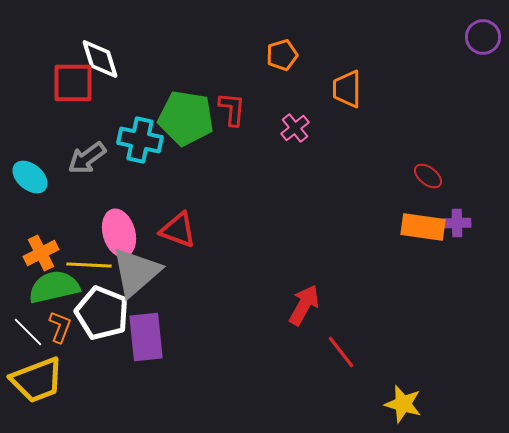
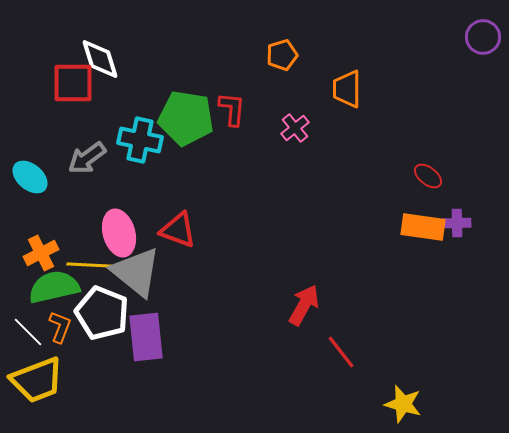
gray triangle: rotated 40 degrees counterclockwise
